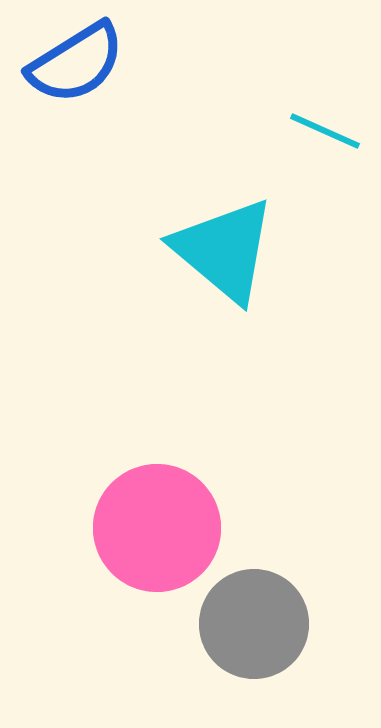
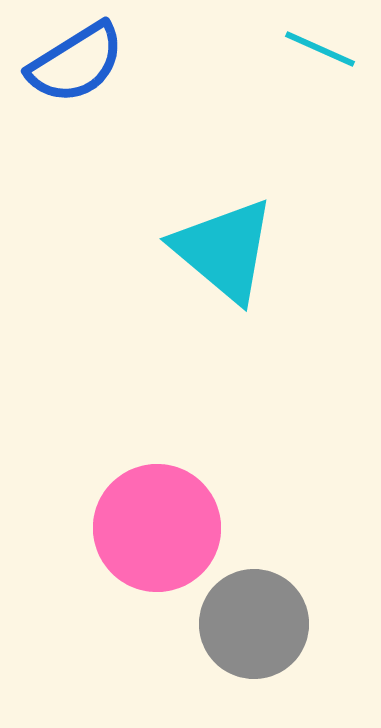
cyan line: moved 5 px left, 82 px up
